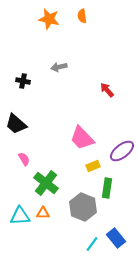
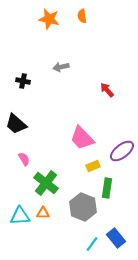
gray arrow: moved 2 px right
